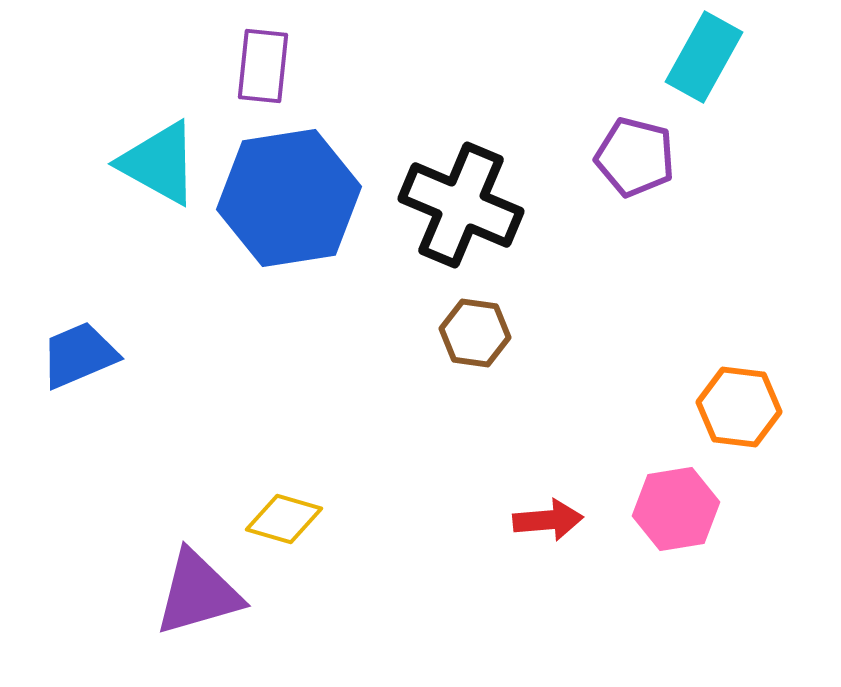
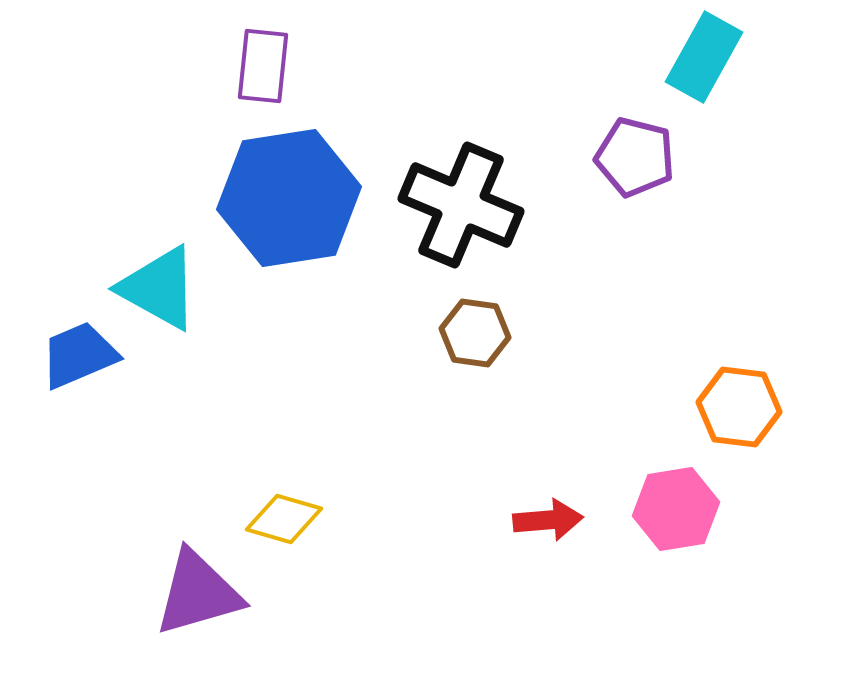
cyan triangle: moved 125 px down
